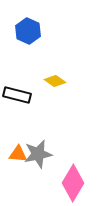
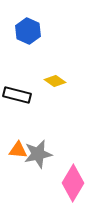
orange triangle: moved 4 px up
